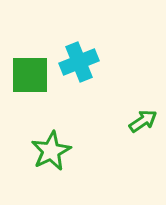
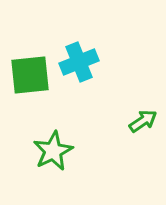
green square: rotated 6 degrees counterclockwise
green star: moved 2 px right
